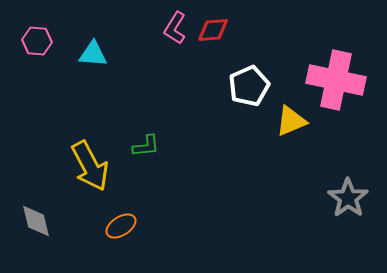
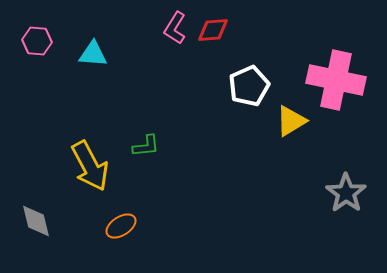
yellow triangle: rotated 8 degrees counterclockwise
gray star: moved 2 px left, 5 px up
